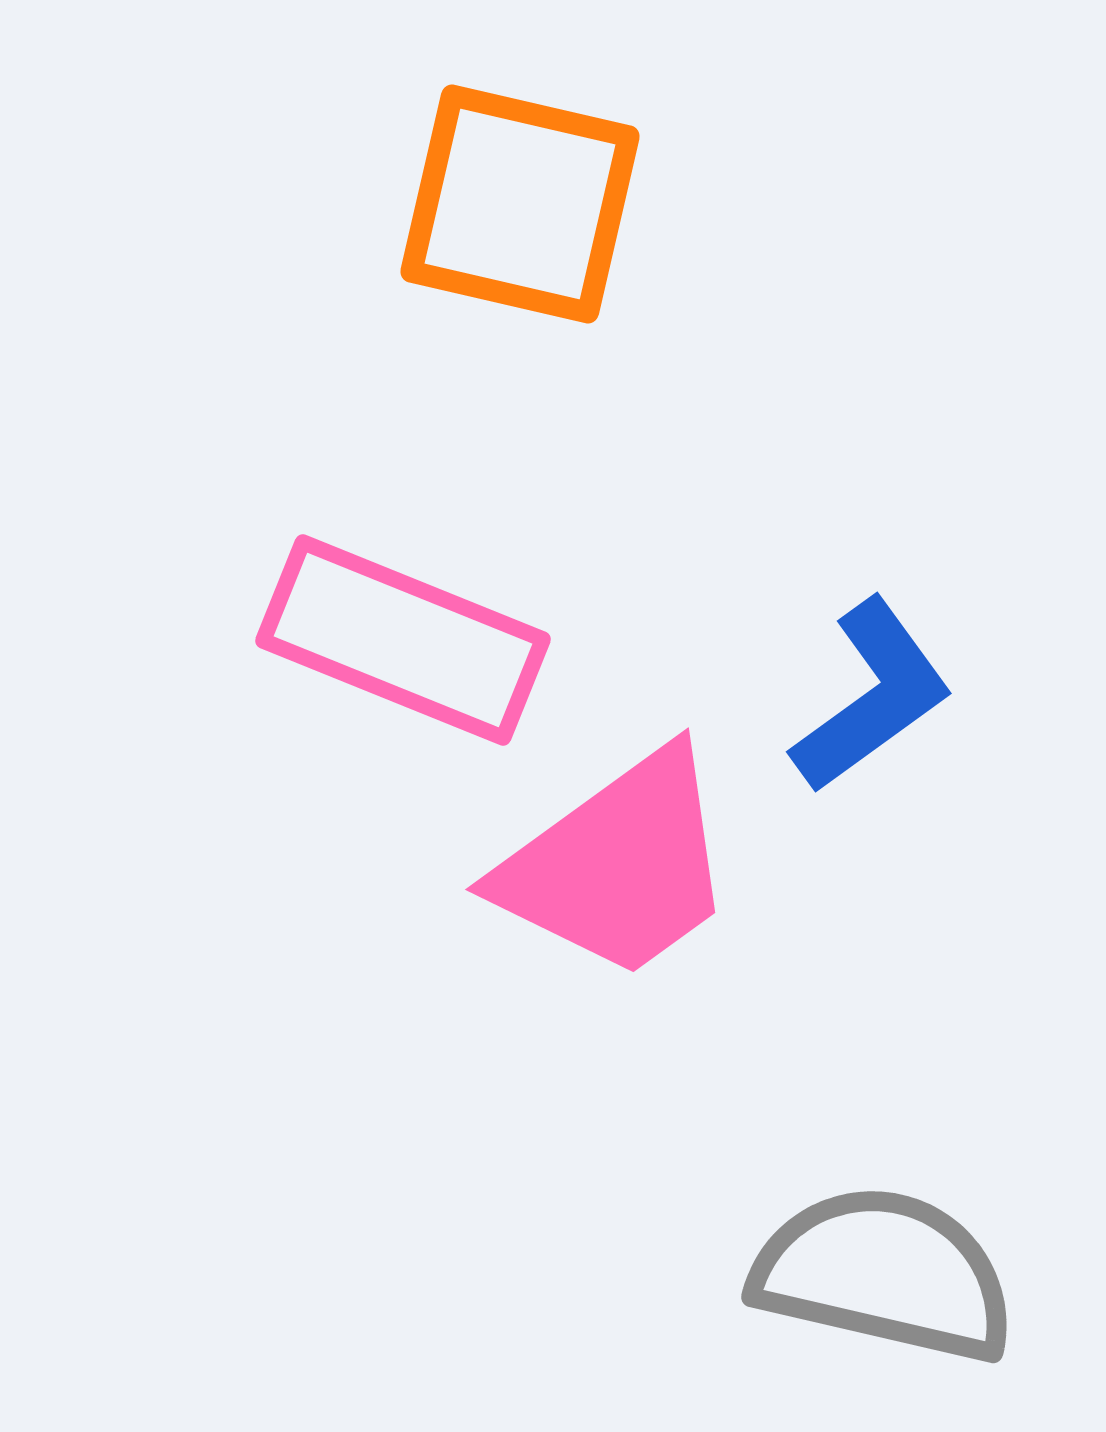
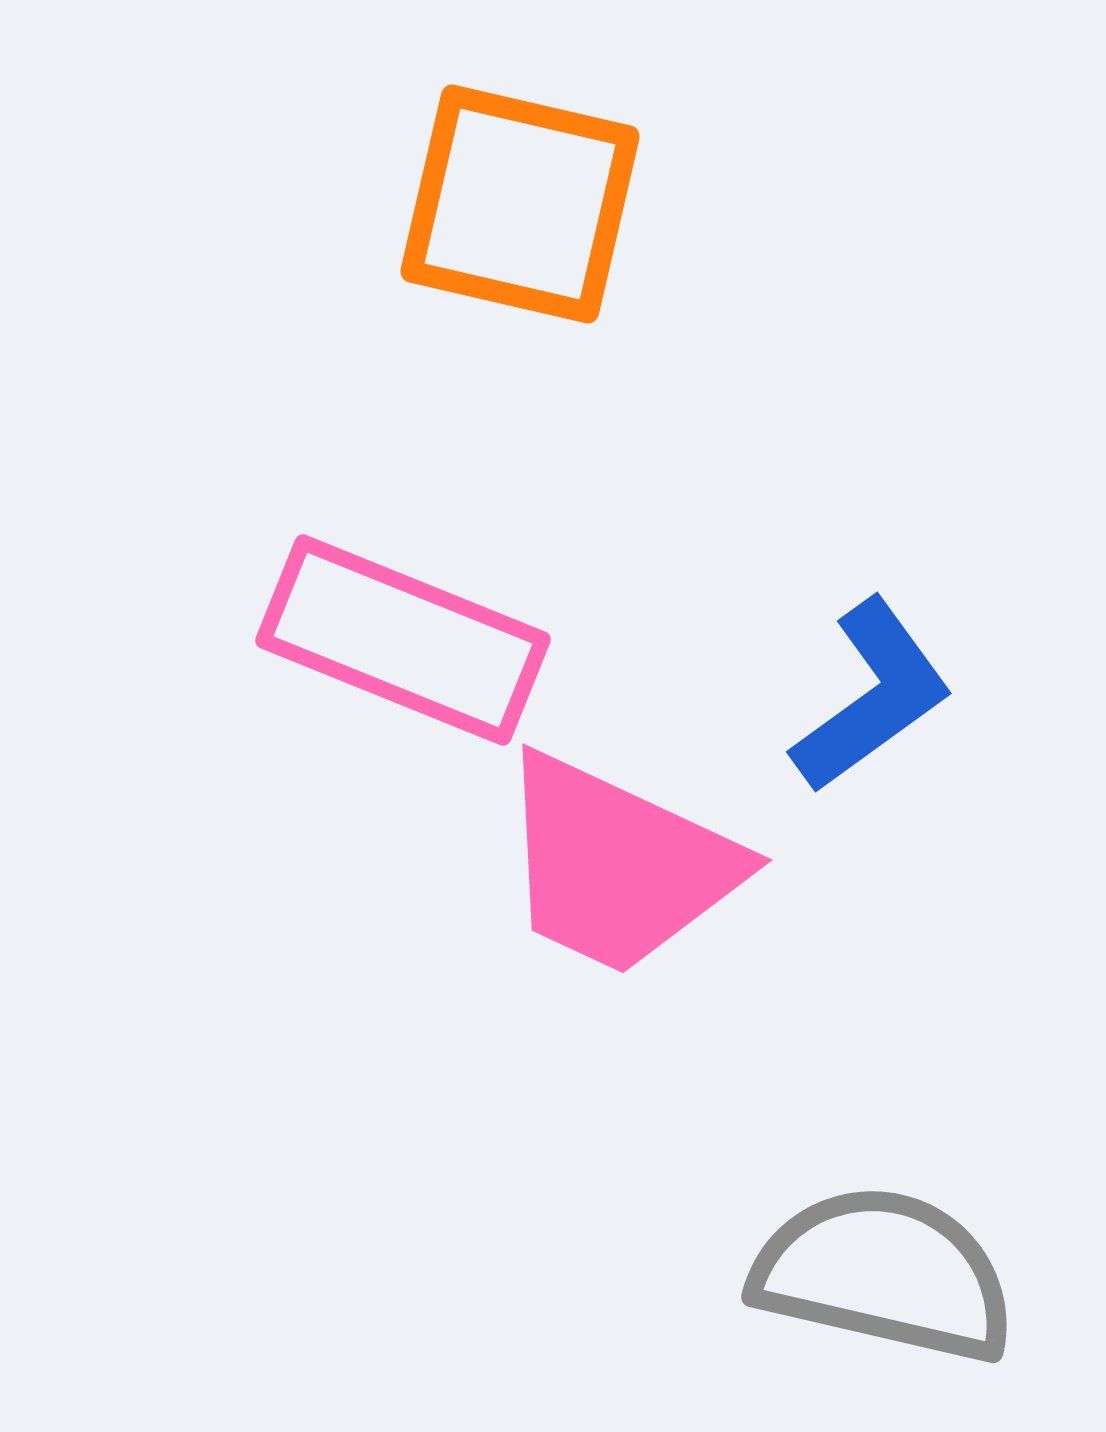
pink trapezoid: rotated 61 degrees clockwise
